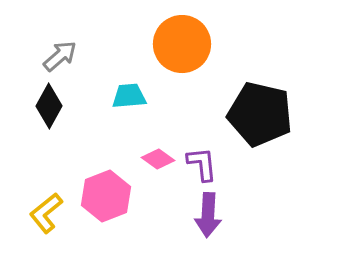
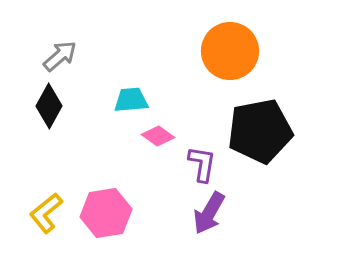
orange circle: moved 48 px right, 7 px down
cyan trapezoid: moved 2 px right, 4 px down
black pentagon: moved 17 px down; rotated 24 degrees counterclockwise
pink diamond: moved 23 px up
purple L-shape: rotated 15 degrees clockwise
pink hexagon: moved 17 px down; rotated 12 degrees clockwise
purple arrow: moved 1 px right, 2 px up; rotated 27 degrees clockwise
